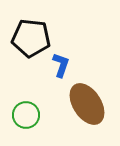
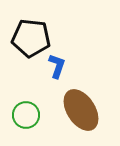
blue L-shape: moved 4 px left, 1 px down
brown ellipse: moved 6 px left, 6 px down
